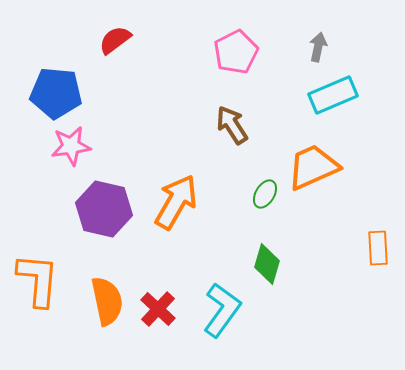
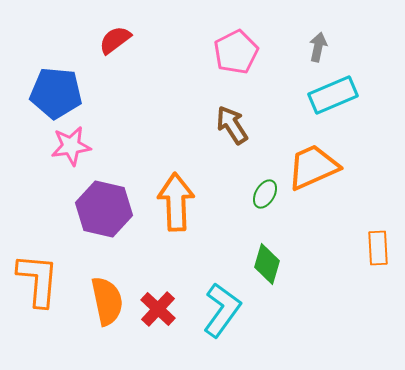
orange arrow: rotated 32 degrees counterclockwise
